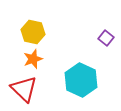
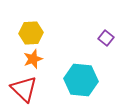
yellow hexagon: moved 2 px left, 1 px down; rotated 15 degrees counterclockwise
cyan hexagon: rotated 20 degrees counterclockwise
